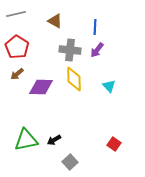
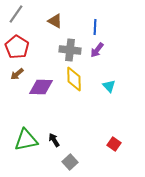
gray line: rotated 42 degrees counterclockwise
black arrow: rotated 88 degrees clockwise
